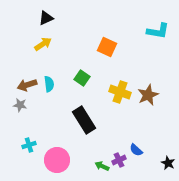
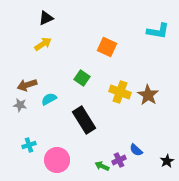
cyan semicircle: moved 15 px down; rotated 112 degrees counterclockwise
brown star: rotated 15 degrees counterclockwise
black star: moved 1 px left, 2 px up; rotated 16 degrees clockwise
